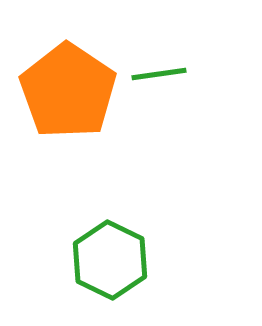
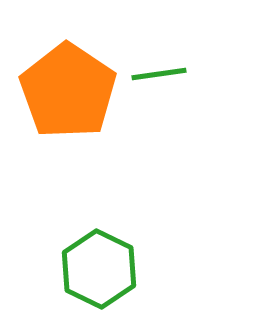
green hexagon: moved 11 px left, 9 px down
